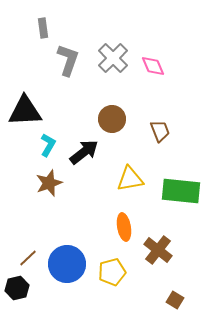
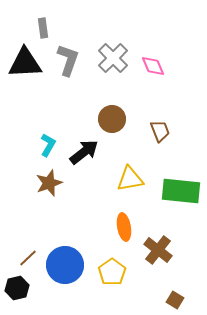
black triangle: moved 48 px up
blue circle: moved 2 px left, 1 px down
yellow pentagon: rotated 20 degrees counterclockwise
